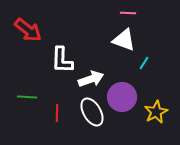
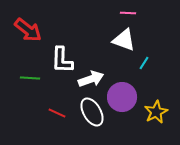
green line: moved 3 px right, 19 px up
red line: rotated 66 degrees counterclockwise
